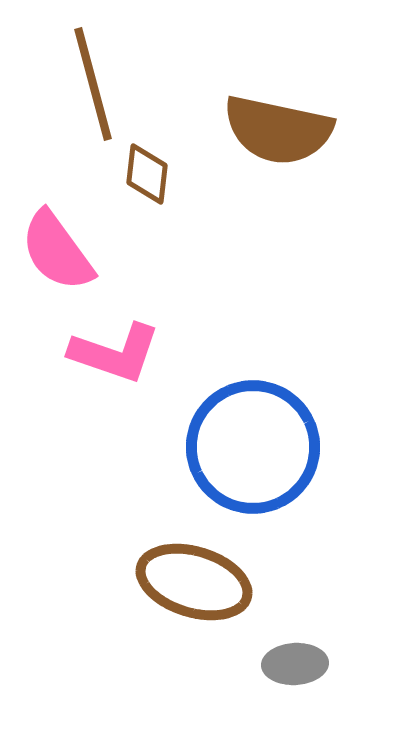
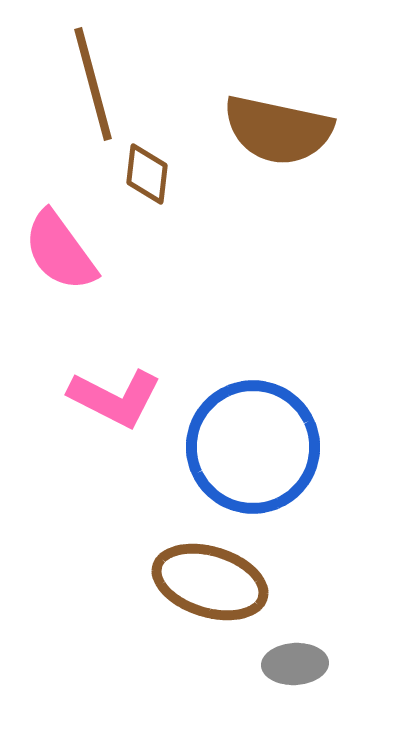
pink semicircle: moved 3 px right
pink L-shape: moved 45 px down; rotated 8 degrees clockwise
brown ellipse: moved 16 px right
